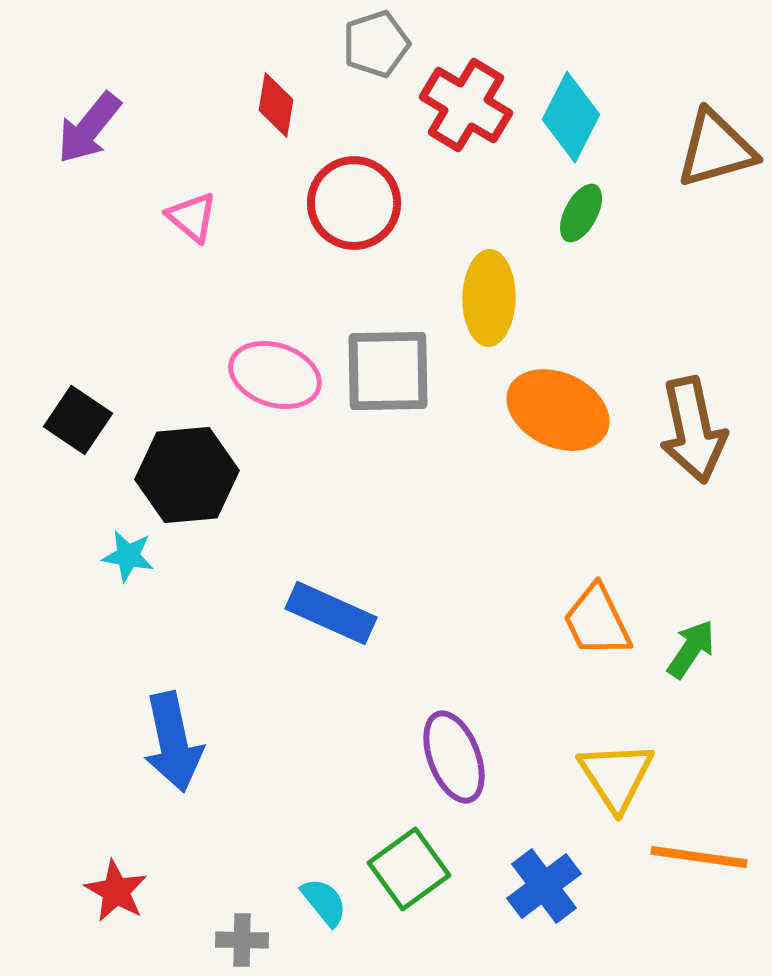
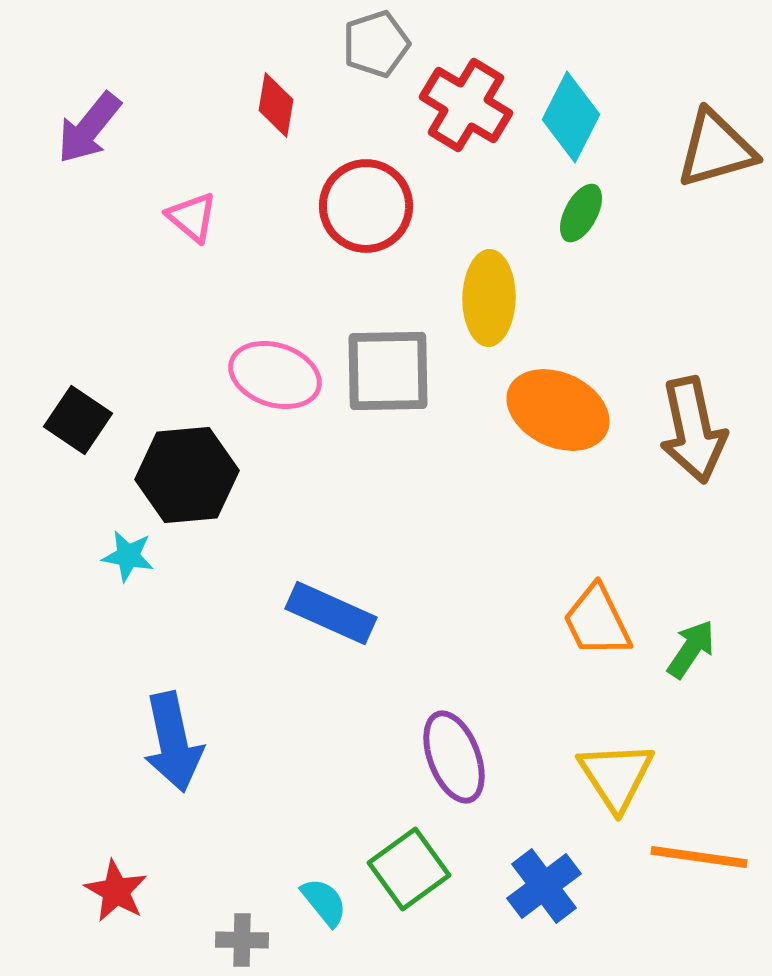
red circle: moved 12 px right, 3 px down
